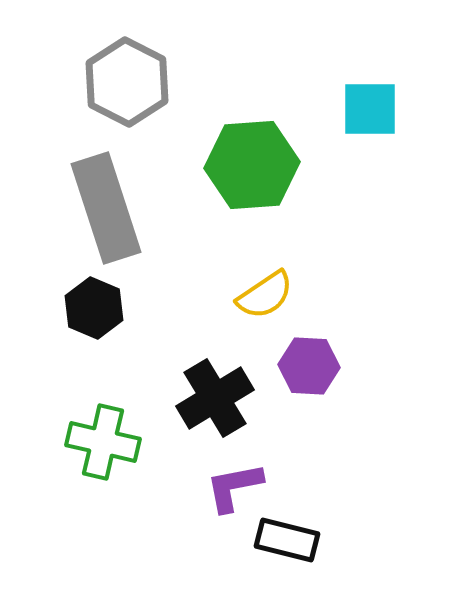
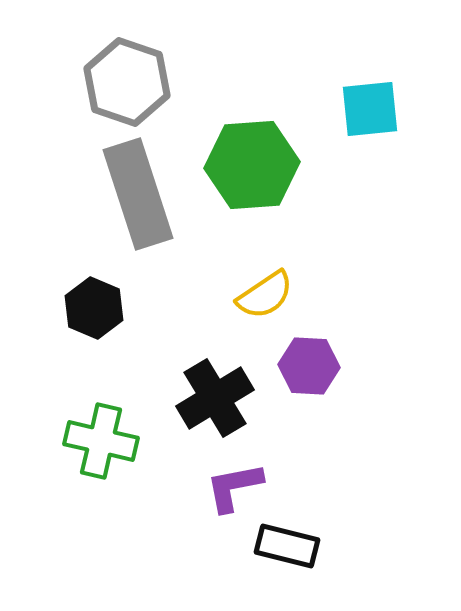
gray hexagon: rotated 8 degrees counterclockwise
cyan square: rotated 6 degrees counterclockwise
gray rectangle: moved 32 px right, 14 px up
green cross: moved 2 px left, 1 px up
black rectangle: moved 6 px down
